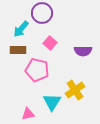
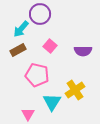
purple circle: moved 2 px left, 1 px down
pink square: moved 3 px down
brown rectangle: rotated 28 degrees counterclockwise
pink pentagon: moved 5 px down
pink triangle: rotated 48 degrees counterclockwise
